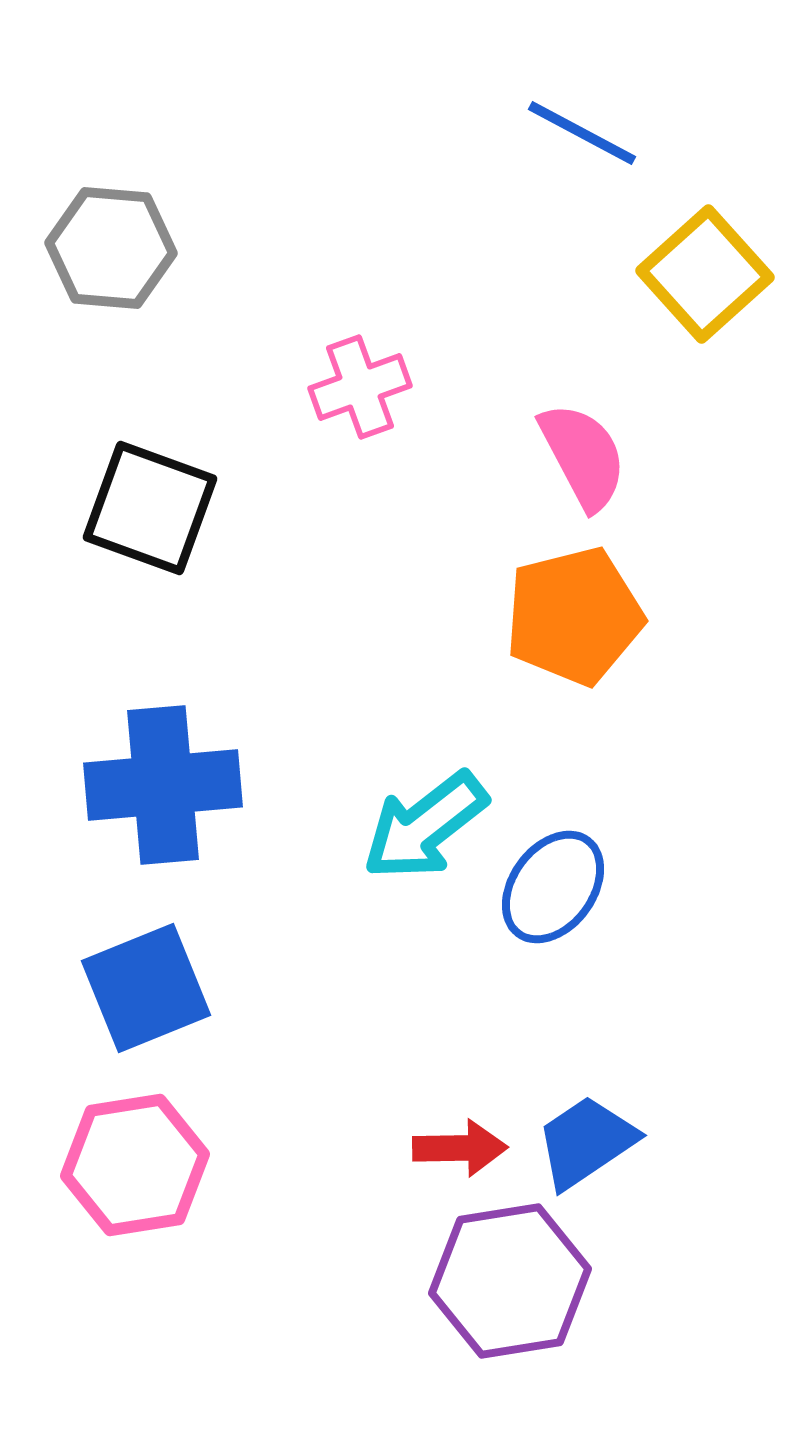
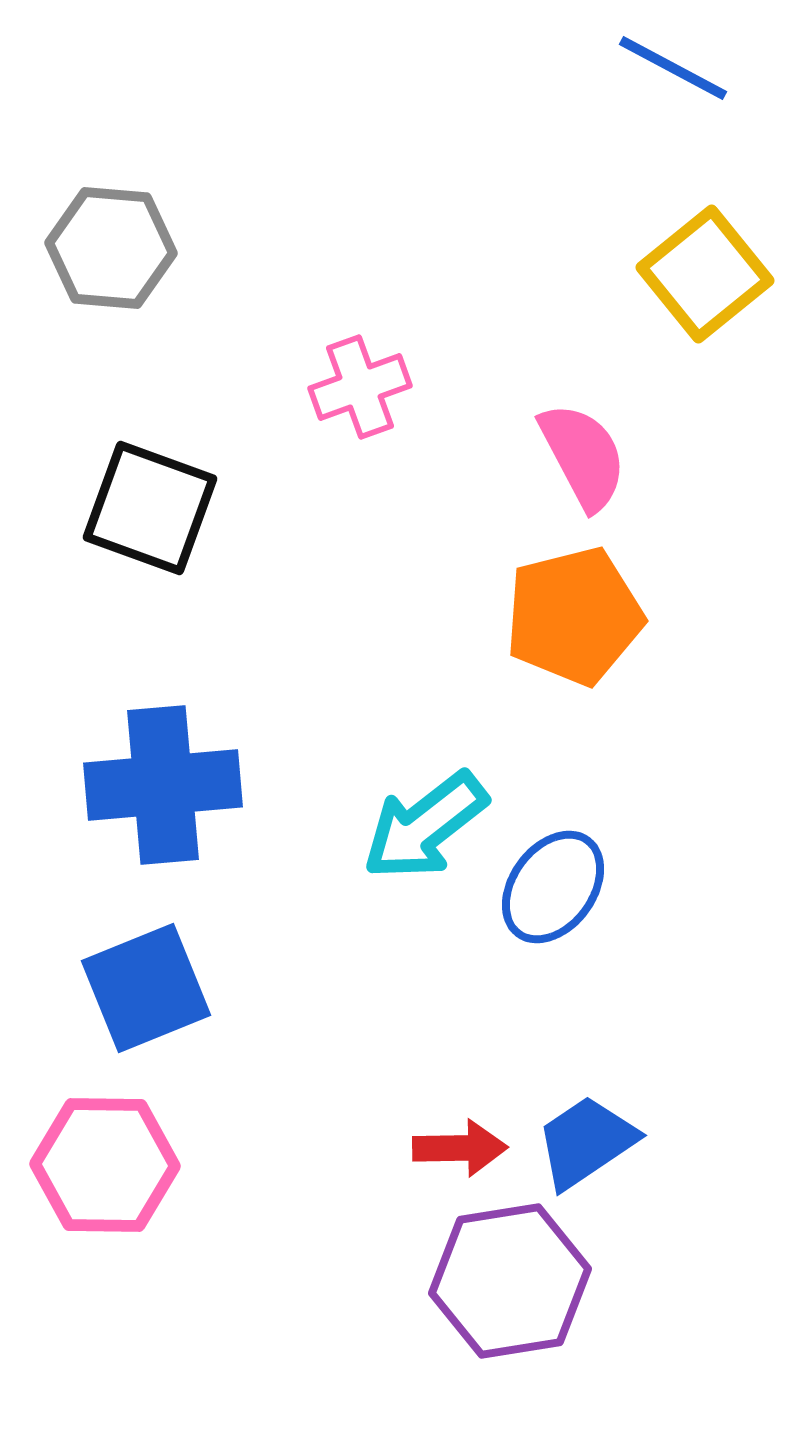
blue line: moved 91 px right, 65 px up
yellow square: rotated 3 degrees clockwise
pink hexagon: moved 30 px left; rotated 10 degrees clockwise
